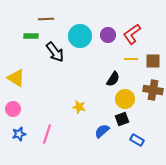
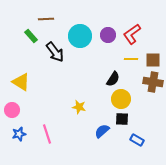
green rectangle: rotated 48 degrees clockwise
brown square: moved 1 px up
yellow triangle: moved 5 px right, 4 px down
brown cross: moved 8 px up
yellow circle: moved 4 px left
pink circle: moved 1 px left, 1 px down
black square: rotated 24 degrees clockwise
pink line: rotated 36 degrees counterclockwise
